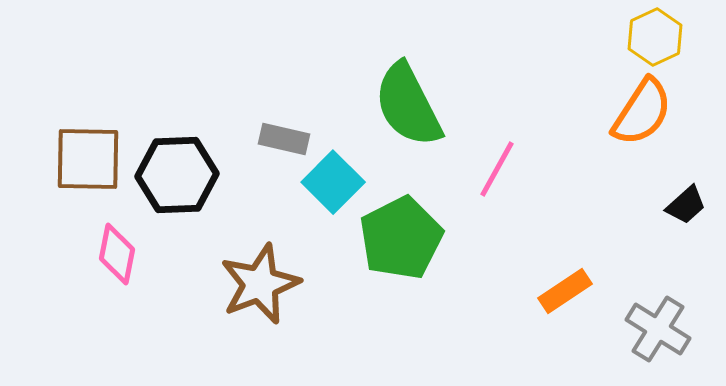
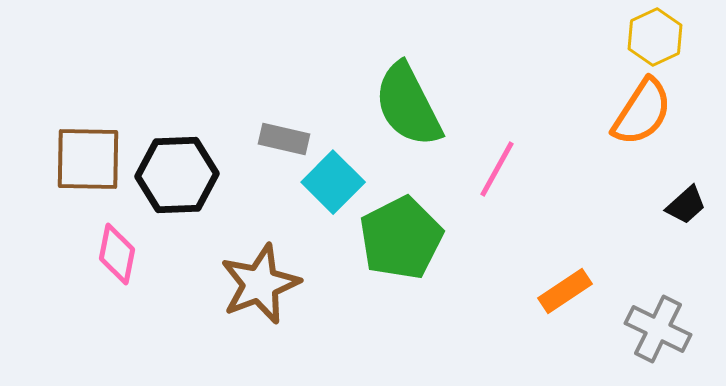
gray cross: rotated 6 degrees counterclockwise
